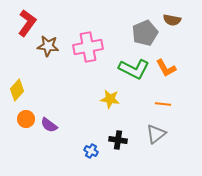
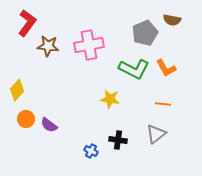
pink cross: moved 1 px right, 2 px up
